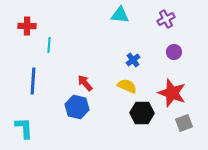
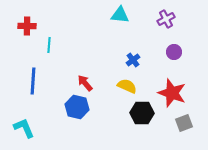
cyan L-shape: rotated 20 degrees counterclockwise
